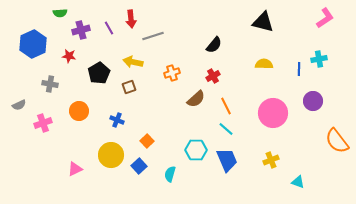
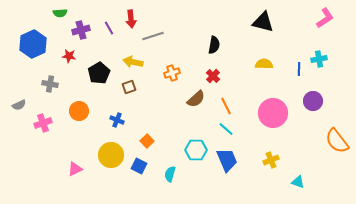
black semicircle: rotated 30 degrees counterclockwise
red cross: rotated 16 degrees counterclockwise
blue square: rotated 21 degrees counterclockwise
